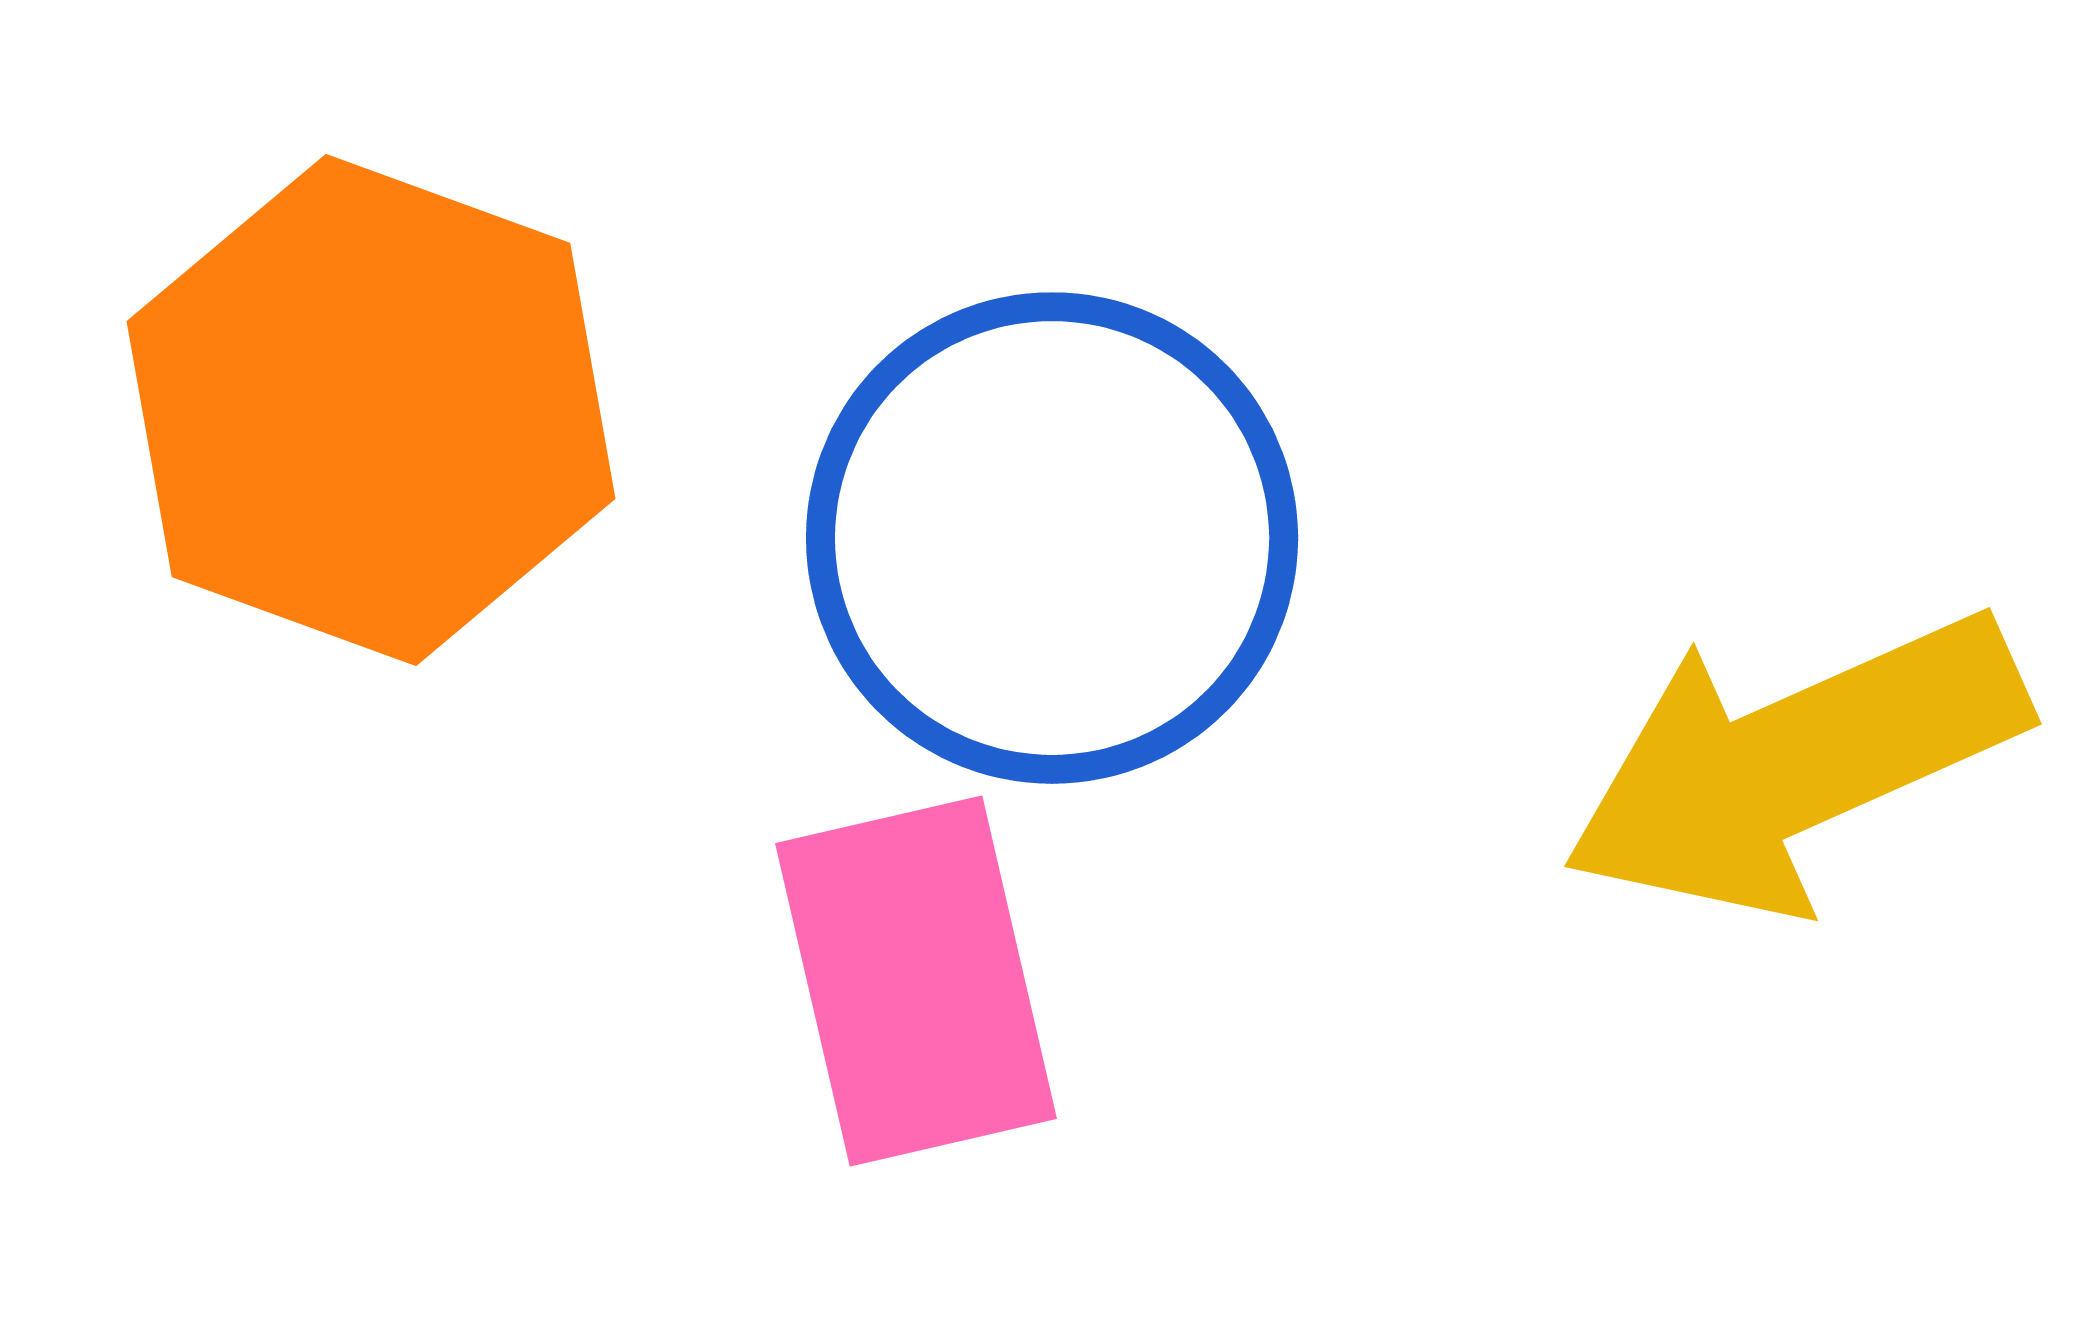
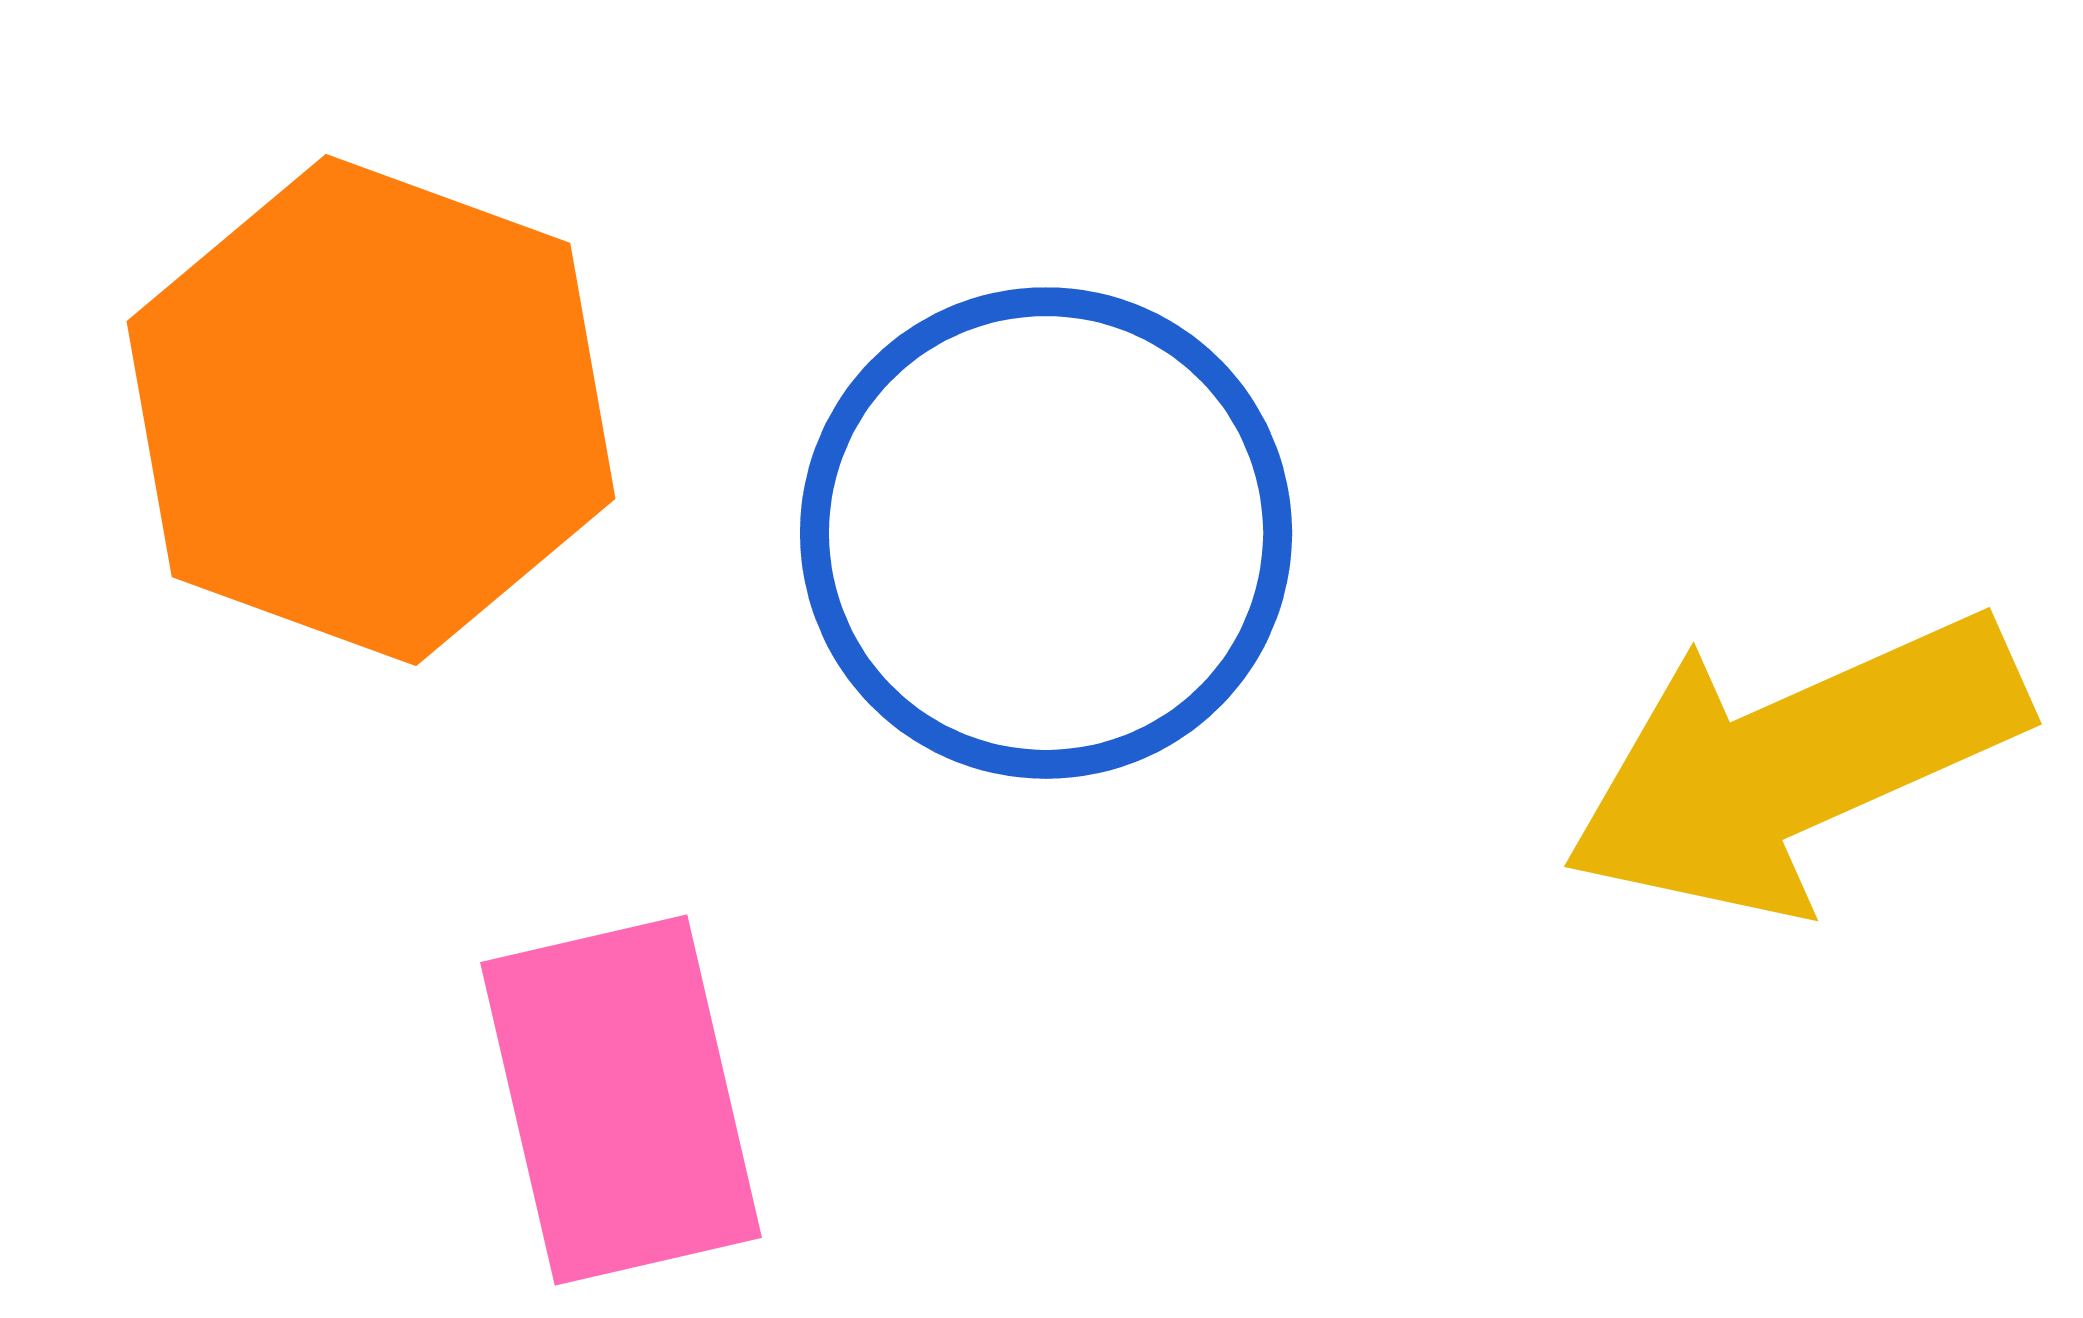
blue circle: moved 6 px left, 5 px up
pink rectangle: moved 295 px left, 119 px down
